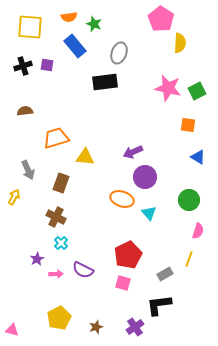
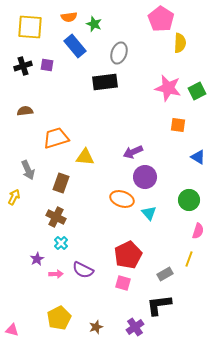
orange square: moved 10 px left
